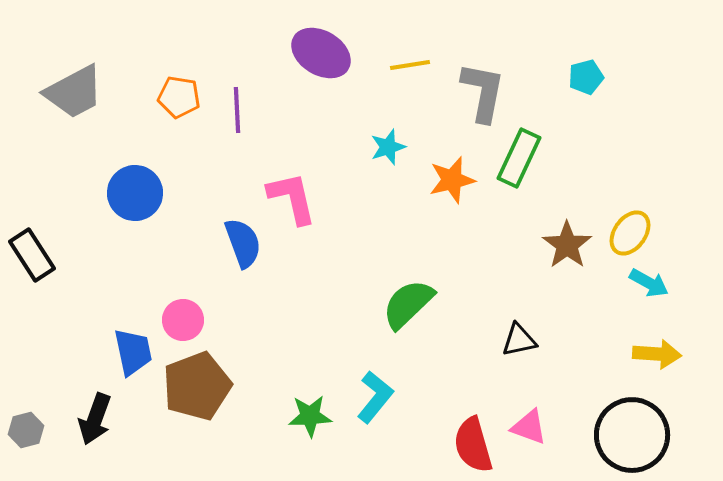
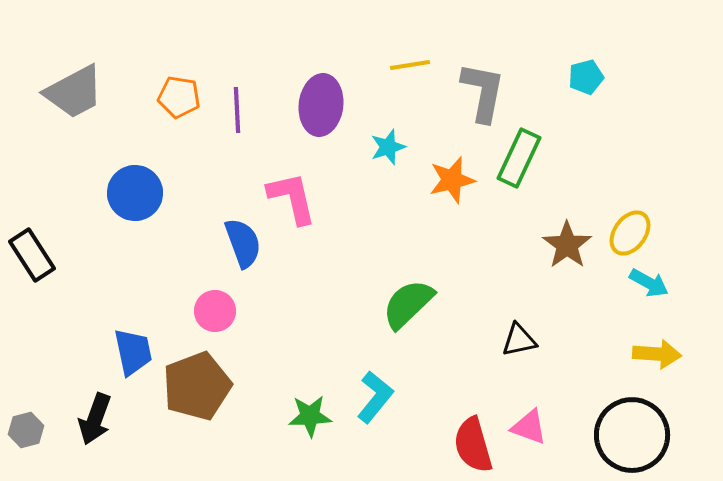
purple ellipse: moved 52 px down; rotated 66 degrees clockwise
pink circle: moved 32 px right, 9 px up
